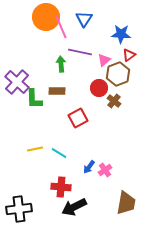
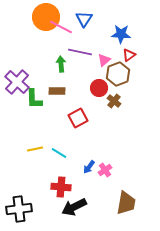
pink line: rotated 40 degrees counterclockwise
